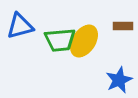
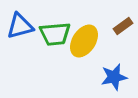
brown rectangle: rotated 36 degrees counterclockwise
green trapezoid: moved 5 px left, 6 px up
blue star: moved 5 px left, 3 px up; rotated 12 degrees clockwise
